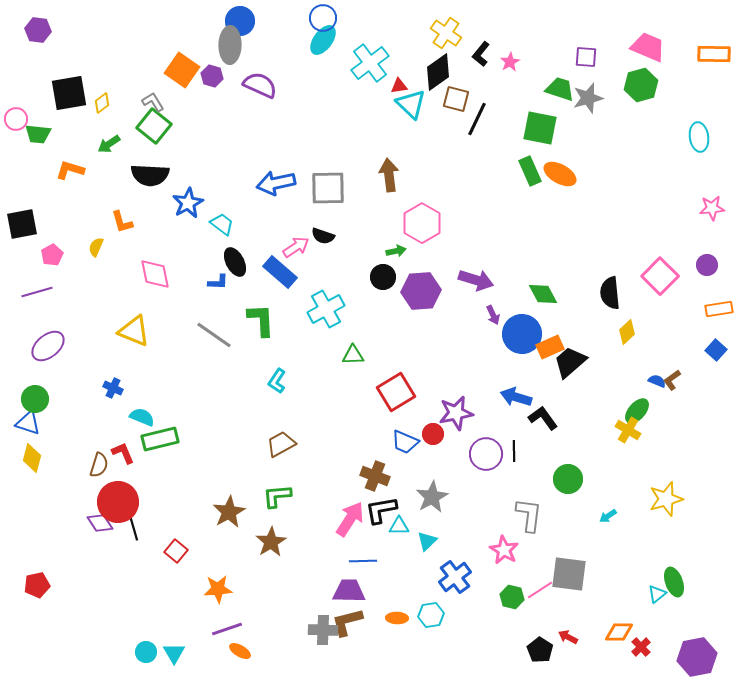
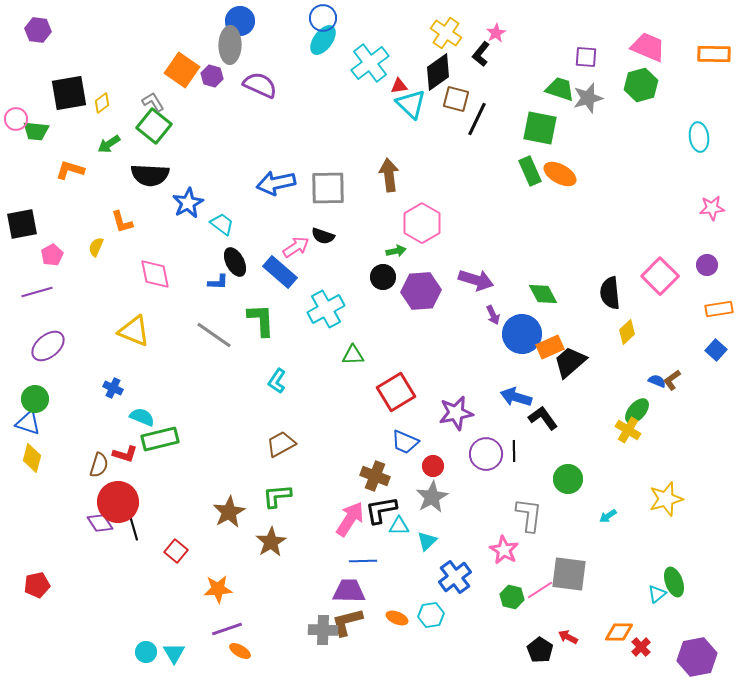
pink star at (510, 62): moved 14 px left, 29 px up
green trapezoid at (38, 134): moved 2 px left, 3 px up
red circle at (433, 434): moved 32 px down
red L-shape at (123, 453): moved 2 px right, 1 px down; rotated 130 degrees clockwise
orange ellipse at (397, 618): rotated 20 degrees clockwise
